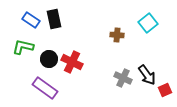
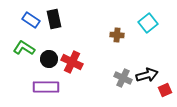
green L-shape: moved 1 px right, 1 px down; rotated 20 degrees clockwise
black arrow: rotated 70 degrees counterclockwise
purple rectangle: moved 1 px right, 1 px up; rotated 35 degrees counterclockwise
